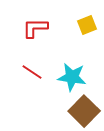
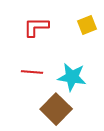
red L-shape: moved 1 px right, 1 px up
red line: rotated 30 degrees counterclockwise
brown square: moved 28 px left, 2 px up
